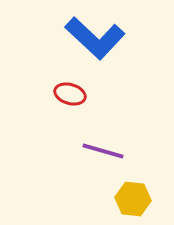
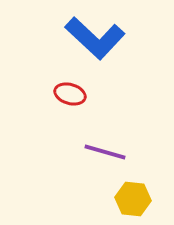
purple line: moved 2 px right, 1 px down
